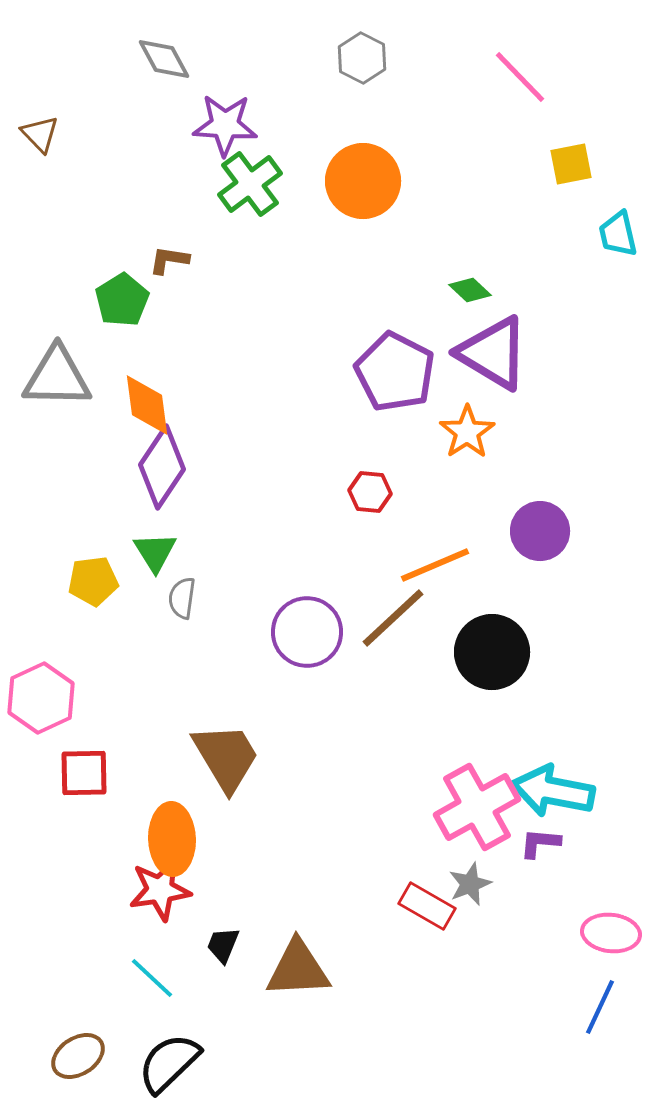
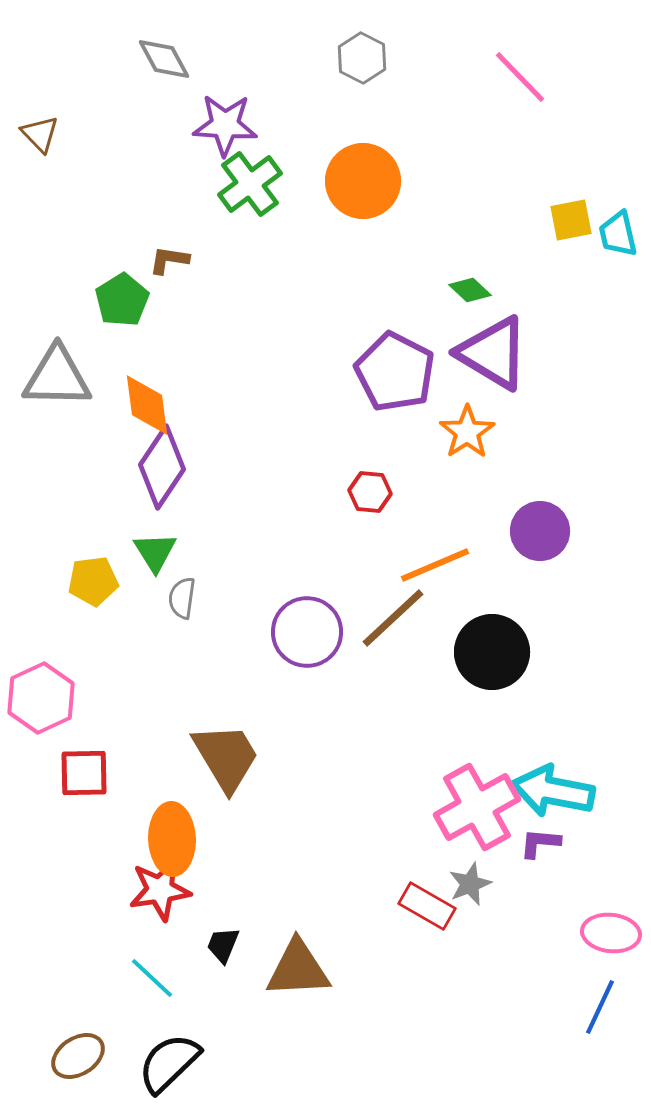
yellow square at (571, 164): moved 56 px down
